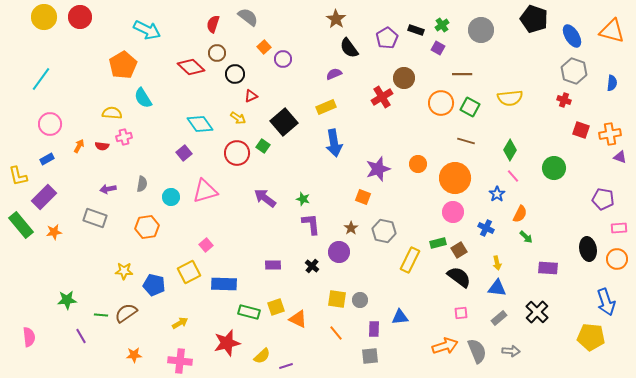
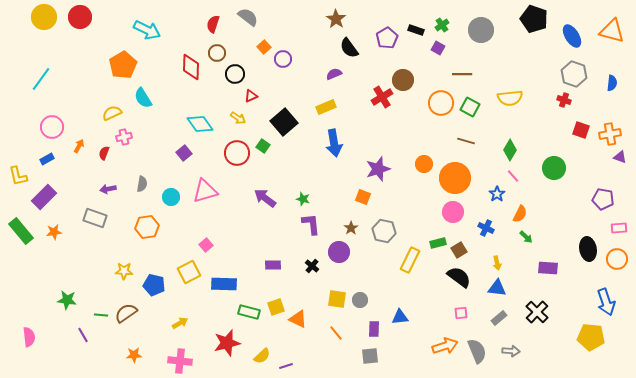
red diamond at (191, 67): rotated 48 degrees clockwise
gray hexagon at (574, 71): moved 3 px down
brown circle at (404, 78): moved 1 px left, 2 px down
yellow semicircle at (112, 113): rotated 30 degrees counterclockwise
pink circle at (50, 124): moved 2 px right, 3 px down
red semicircle at (102, 146): moved 2 px right, 7 px down; rotated 104 degrees clockwise
orange circle at (418, 164): moved 6 px right
green rectangle at (21, 225): moved 6 px down
green star at (67, 300): rotated 12 degrees clockwise
purple line at (81, 336): moved 2 px right, 1 px up
